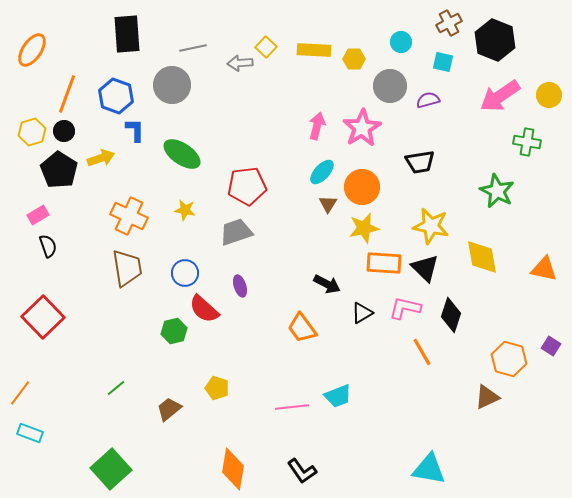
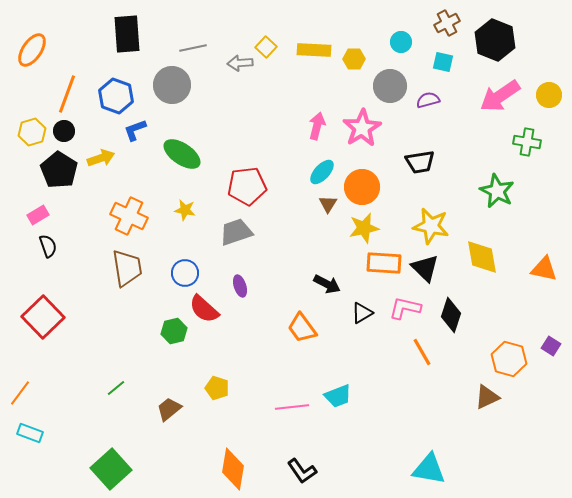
brown cross at (449, 23): moved 2 px left
blue L-shape at (135, 130): rotated 110 degrees counterclockwise
